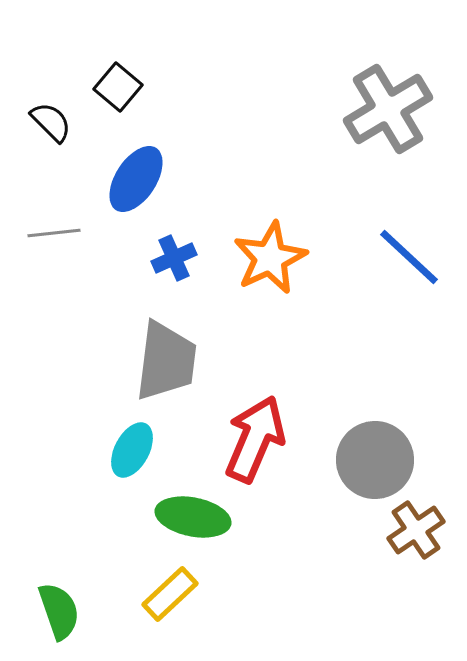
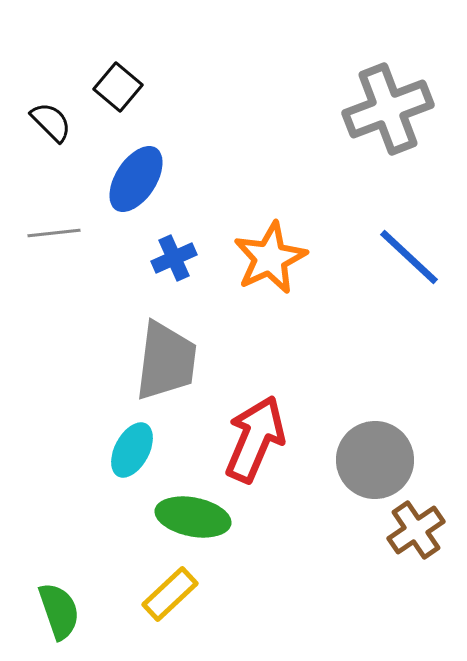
gray cross: rotated 10 degrees clockwise
